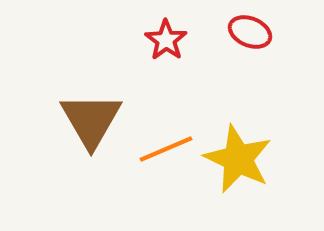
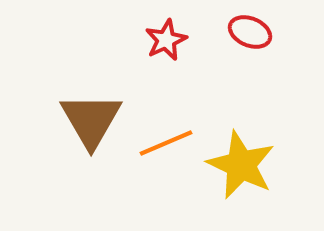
red star: rotated 12 degrees clockwise
orange line: moved 6 px up
yellow star: moved 3 px right, 6 px down
